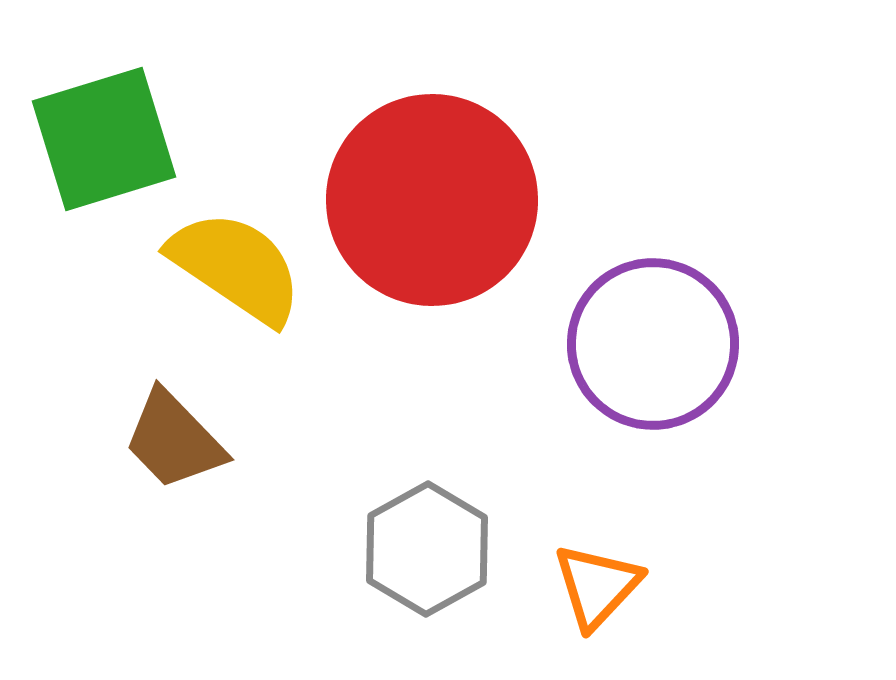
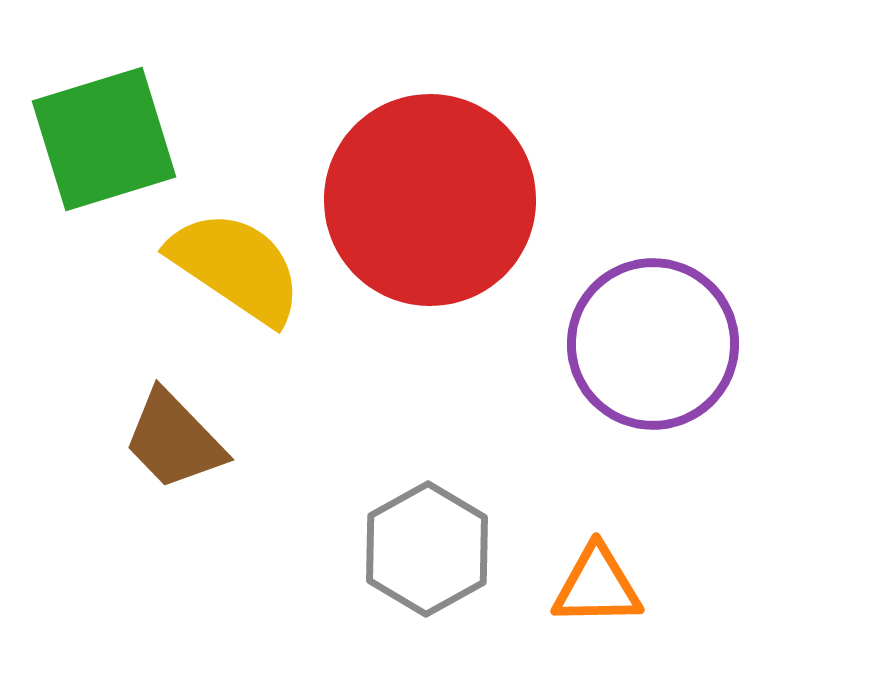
red circle: moved 2 px left
orange triangle: rotated 46 degrees clockwise
